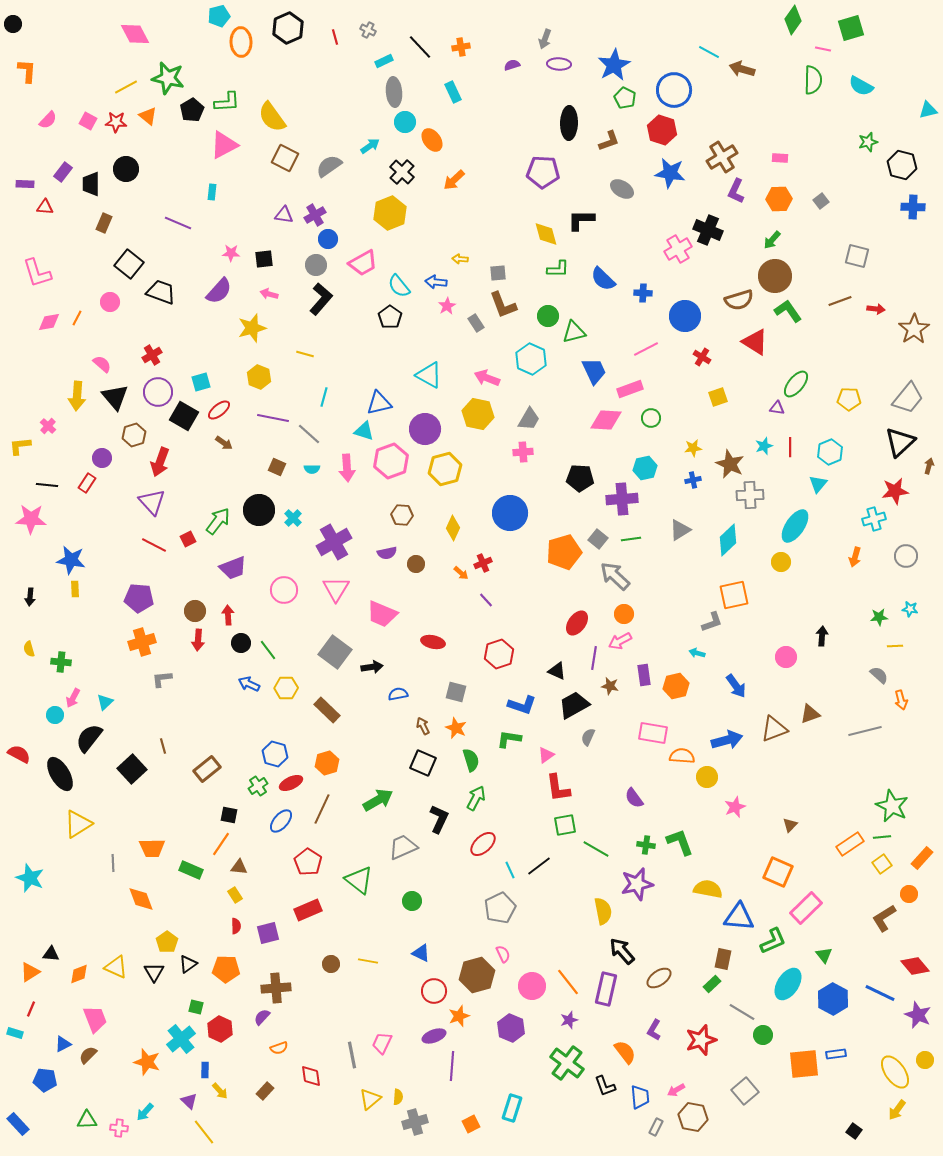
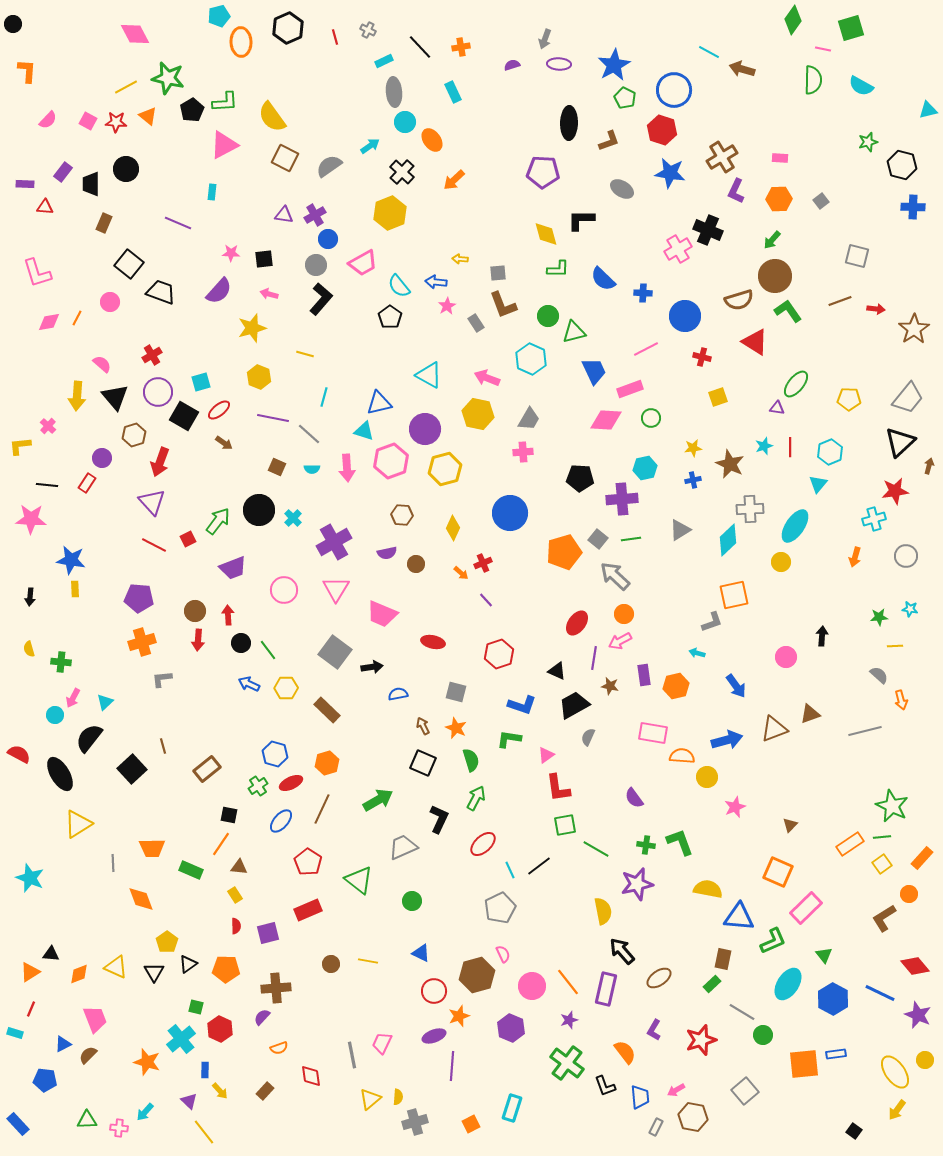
green L-shape at (227, 102): moved 2 px left
red cross at (702, 357): rotated 18 degrees counterclockwise
gray cross at (750, 495): moved 14 px down
